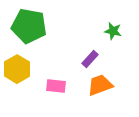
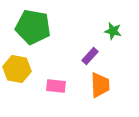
green pentagon: moved 4 px right, 1 px down
purple rectangle: moved 3 px up
yellow hexagon: rotated 20 degrees counterclockwise
orange trapezoid: rotated 108 degrees clockwise
